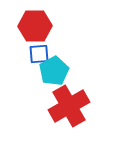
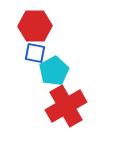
blue square: moved 4 px left, 1 px up; rotated 15 degrees clockwise
red cross: moved 3 px left
